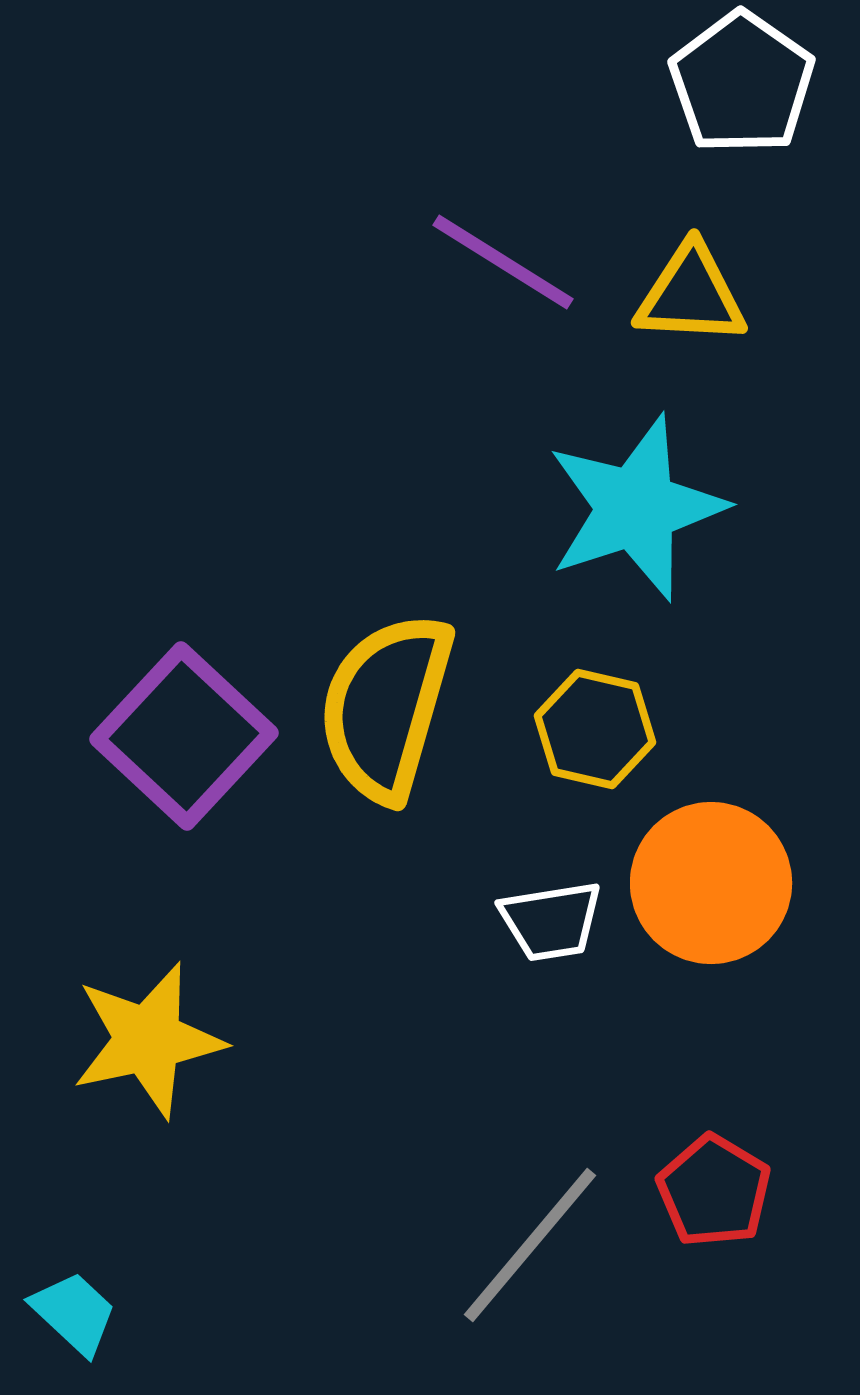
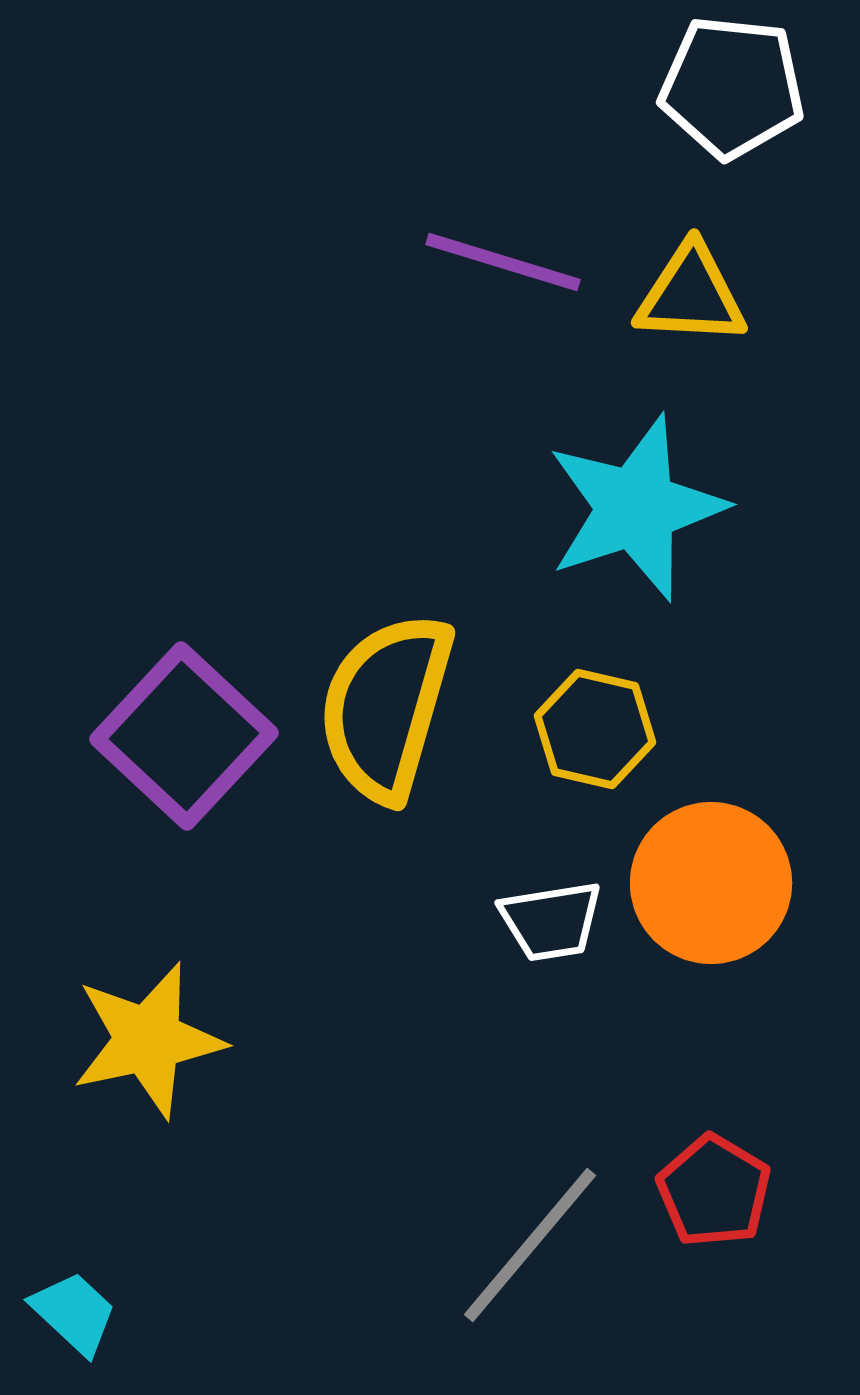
white pentagon: moved 10 px left, 4 px down; rotated 29 degrees counterclockwise
purple line: rotated 15 degrees counterclockwise
